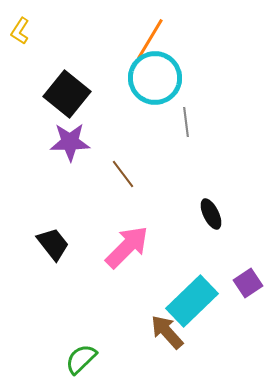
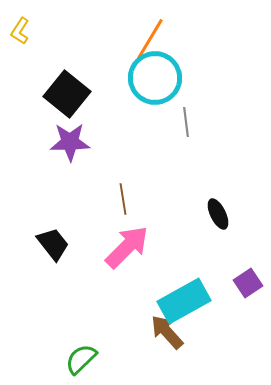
brown line: moved 25 px down; rotated 28 degrees clockwise
black ellipse: moved 7 px right
cyan rectangle: moved 8 px left; rotated 15 degrees clockwise
